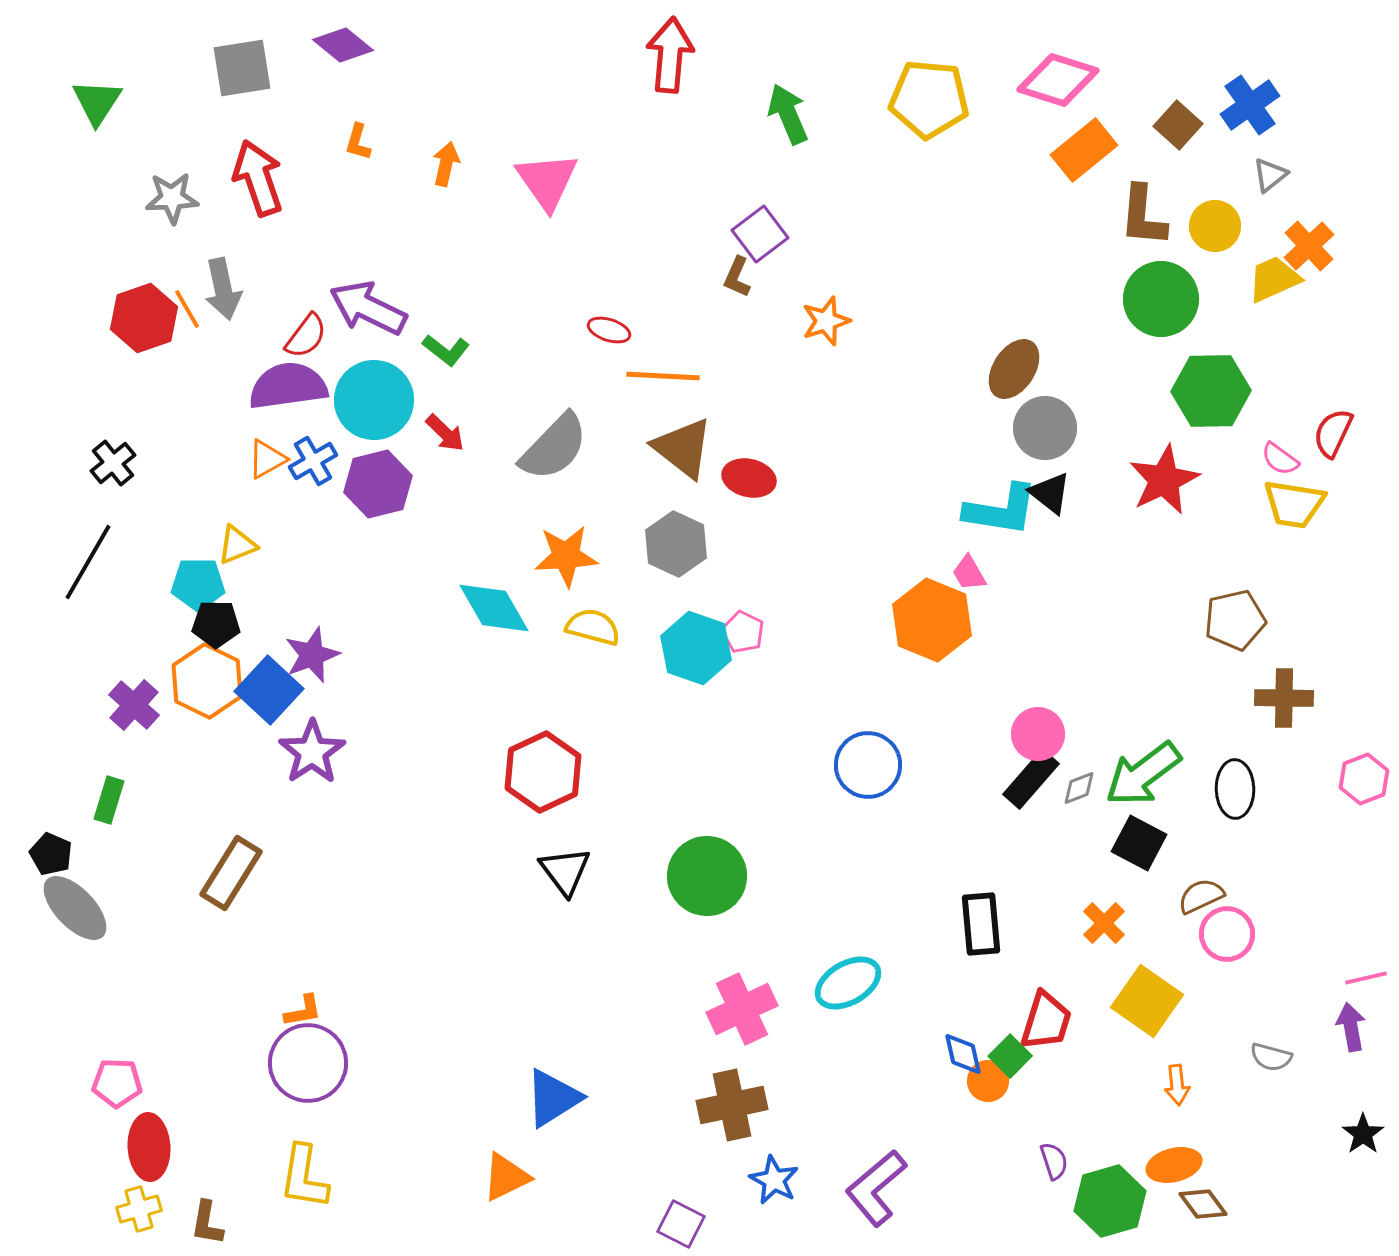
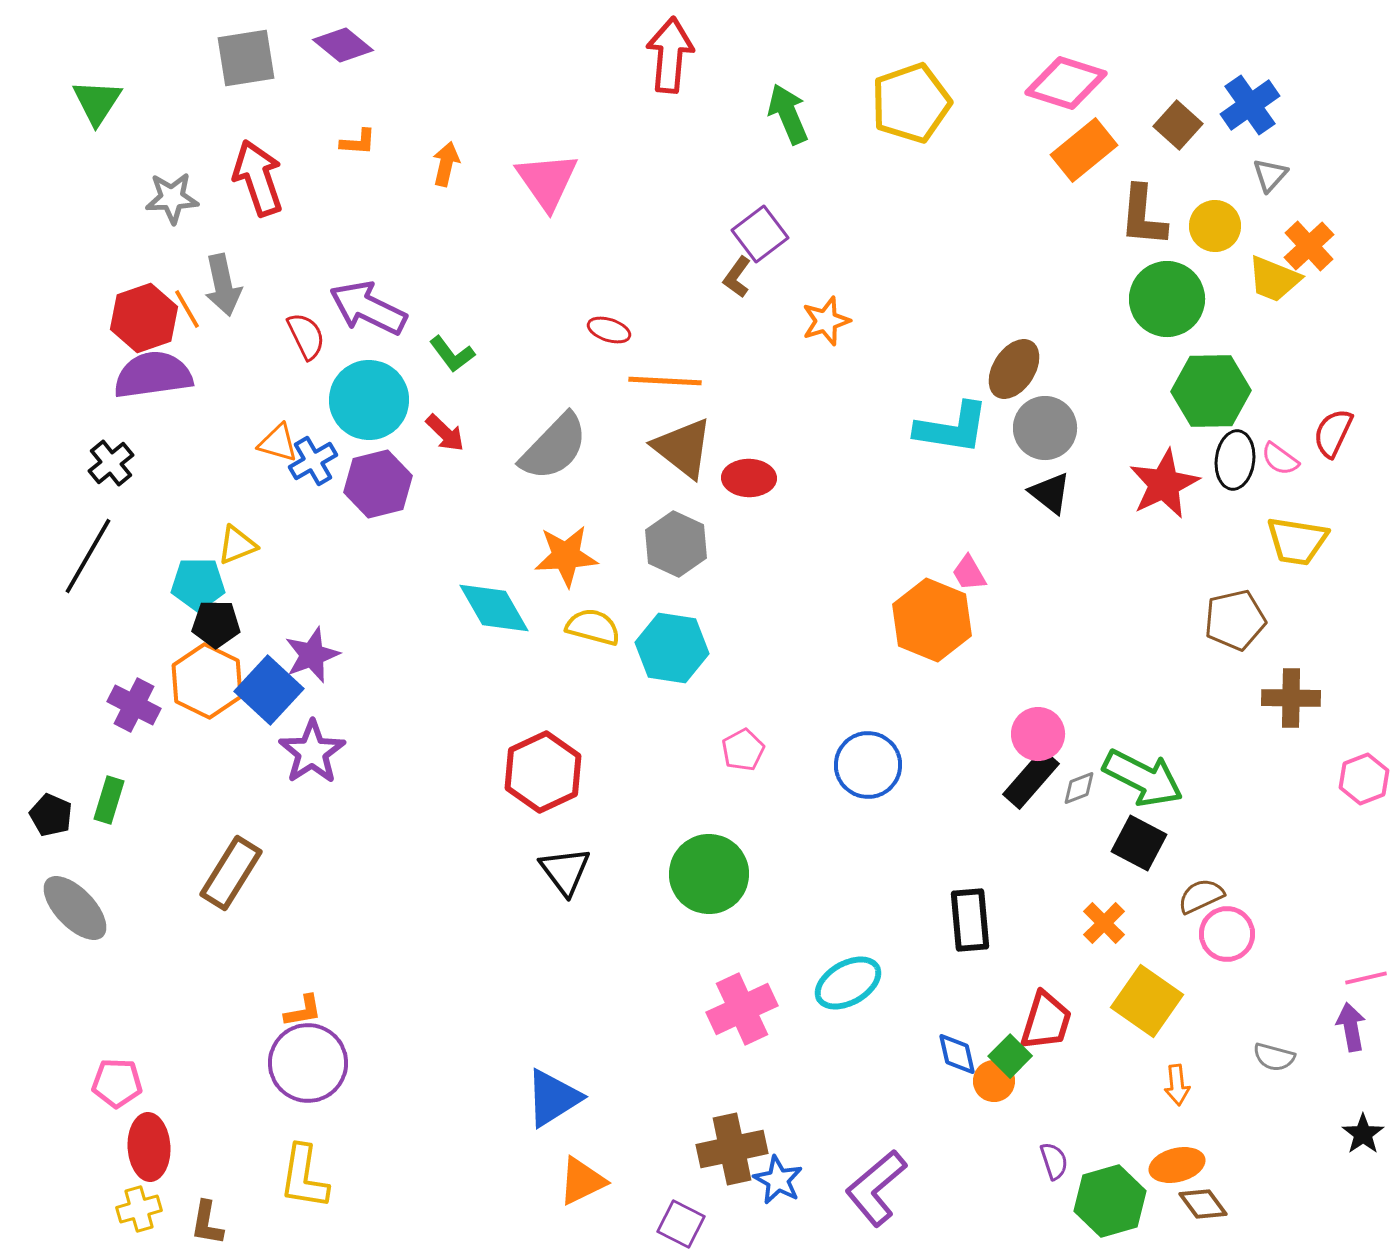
gray square at (242, 68): moved 4 px right, 10 px up
pink diamond at (1058, 80): moved 8 px right, 3 px down
yellow pentagon at (929, 99): moved 18 px left, 4 px down; rotated 24 degrees counterclockwise
orange L-shape at (358, 142): rotated 102 degrees counterclockwise
gray triangle at (1270, 175): rotated 9 degrees counterclockwise
brown L-shape at (737, 277): rotated 12 degrees clockwise
yellow trapezoid at (1274, 279): rotated 134 degrees counterclockwise
gray arrow at (223, 289): moved 4 px up
green circle at (1161, 299): moved 6 px right
red semicircle at (306, 336): rotated 63 degrees counterclockwise
green L-shape at (446, 350): moved 6 px right, 4 px down; rotated 15 degrees clockwise
orange line at (663, 376): moved 2 px right, 5 px down
purple semicircle at (288, 386): moved 135 px left, 11 px up
cyan circle at (374, 400): moved 5 px left
orange triangle at (267, 459): moved 11 px right, 16 px up; rotated 45 degrees clockwise
black cross at (113, 463): moved 2 px left
red ellipse at (749, 478): rotated 12 degrees counterclockwise
red star at (1164, 480): moved 4 px down
yellow trapezoid at (1294, 504): moved 3 px right, 37 px down
cyan L-shape at (1001, 510): moved 49 px left, 82 px up
black line at (88, 562): moved 6 px up
pink pentagon at (743, 632): moved 118 px down; rotated 18 degrees clockwise
cyan hexagon at (696, 648): moved 24 px left; rotated 10 degrees counterclockwise
brown cross at (1284, 698): moved 7 px right
purple cross at (134, 705): rotated 15 degrees counterclockwise
green arrow at (1143, 774): moved 4 px down; rotated 116 degrees counterclockwise
black ellipse at (1235, 789): moved 329 px up; rotated 8 degrees clockwise
black pentagon at (51, 854): moved 39 px up
green circle at (707, 876): moved 2 px right, 2 px up
black rectangle at (981, 924): moved 11 px left, 4 px up
blue diamond at (963, 1054): moved 6 px left
gray semicircle at (1271, 1057): moved 3 px right
orange circle at (988, 1081): moved 6 px right
brown cross at (732, 1105): moved 44 px down
orange ellipse at (1174, 1165): moved 3 px right
orange triangle at (506, 1177): moved 76 px right, 4 px down
blue star at (774, 1180): moved 4 px right
